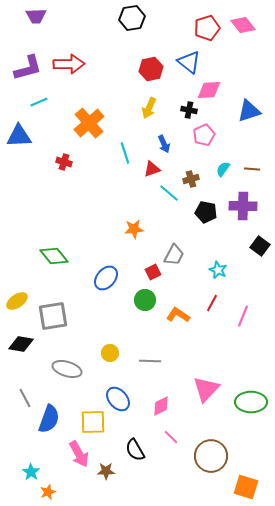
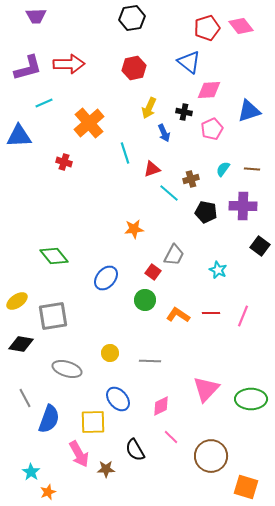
pink diamond at (243, 25): moved 2 px left, 1 px down
red hexagon at (151, 69): moved 17 px left, 1 px up
cyan line at (39, 102): moved 5 px right, 1 px down
black cross at (189, 110): moved 5 px left, 2 px down
pink pentagon at (204, 135): moved 8 px right, 6 px up
blue arrow at (164, 144): moved 11 px up
red square at (153, 272): rotated 28 degrees counterclockwise
red line at (212, 303): moved 1 px left, 10 px down; rotated 60 degrees clockwise
green ellipse at (251, 402): moved 3 px up
brown star at (106, 471): moved 2 px up
